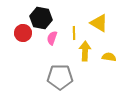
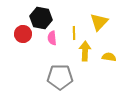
yellow triangle: moved 1 px up; rotated 42 degrees clockwise
red circle: moved 1 px down
pink semicircle: rotated 24 degrees counterclockwise
